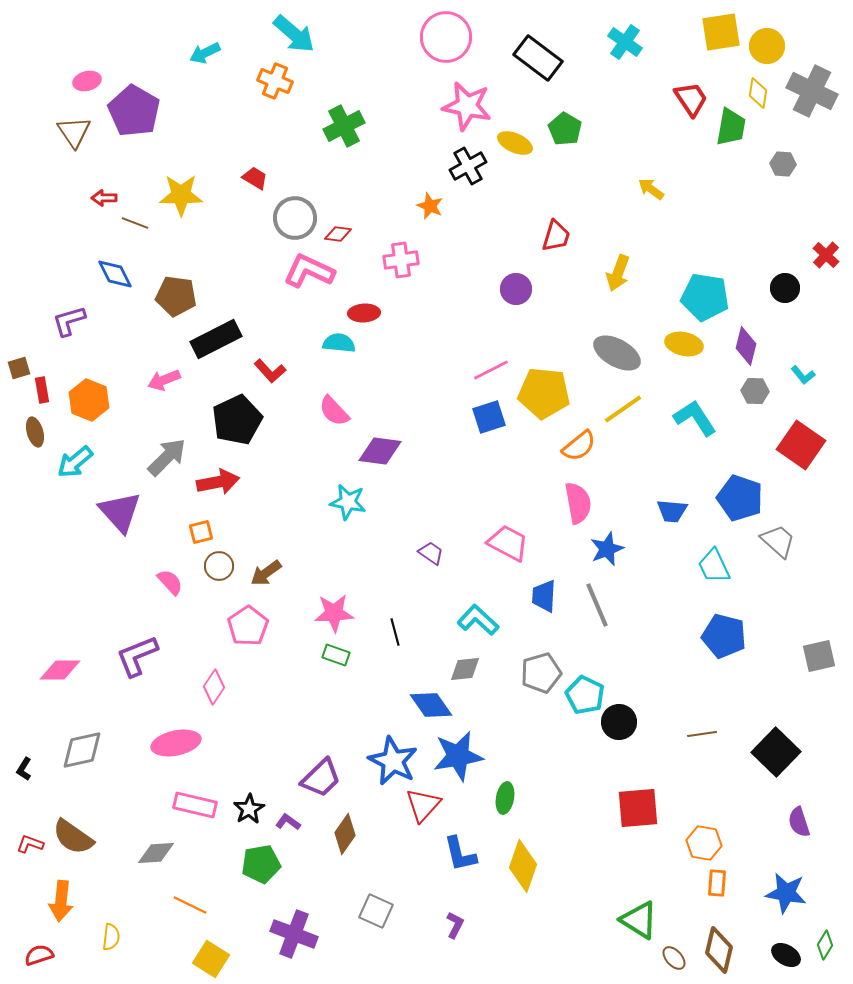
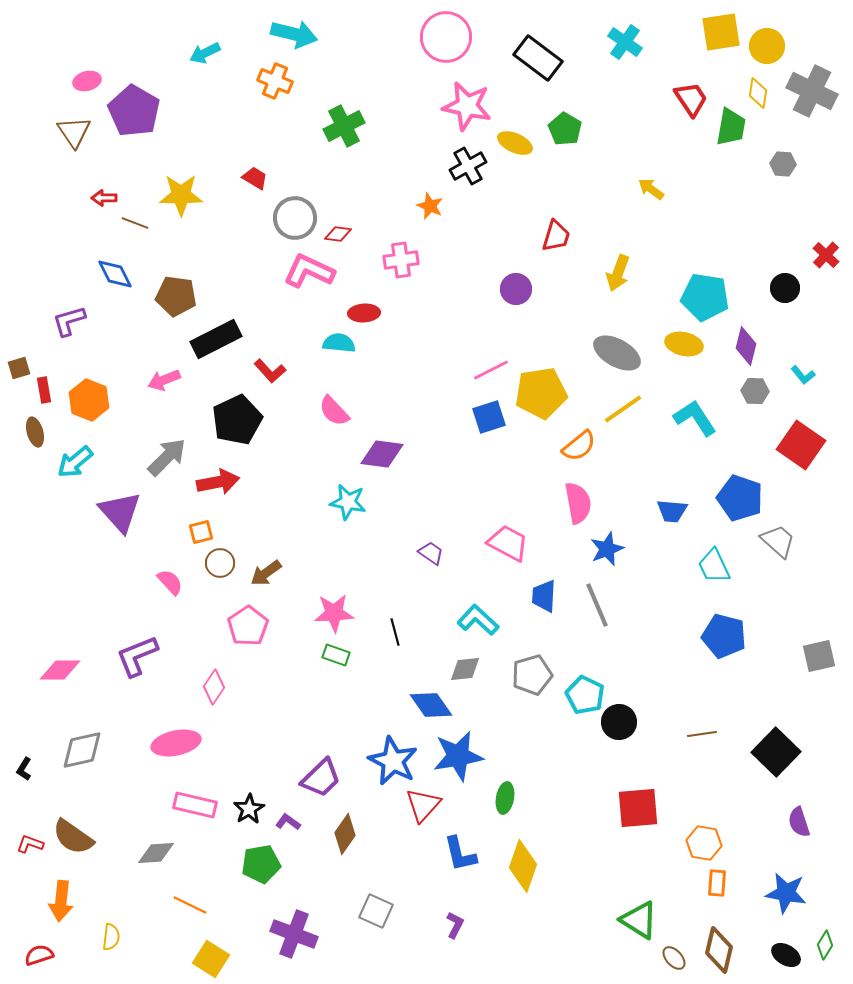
cyan arrow at (294, 34): rotated 27 degrees counterclockwise
red rectangle at (42, 390): moved 2 px right
yellow pentagon at (544, 393): moved 3 px left; rotated 15 degrees counterclockwise
purple diamond at (380, 451): moved 2 px right, 3 px down
brown circle at (219, 566): moved 1 px right, 3 px up
gray pentagon at (541, 673): moved 9 px left, 2 px down
